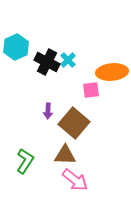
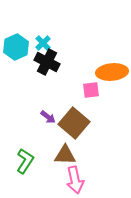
cyan cross: moved 25 px left, 17 px up
purple arrow: moved 6 px down; rotated 56 degrees counterclockwise
pink arrow: rotated 40 degrees clockwise
